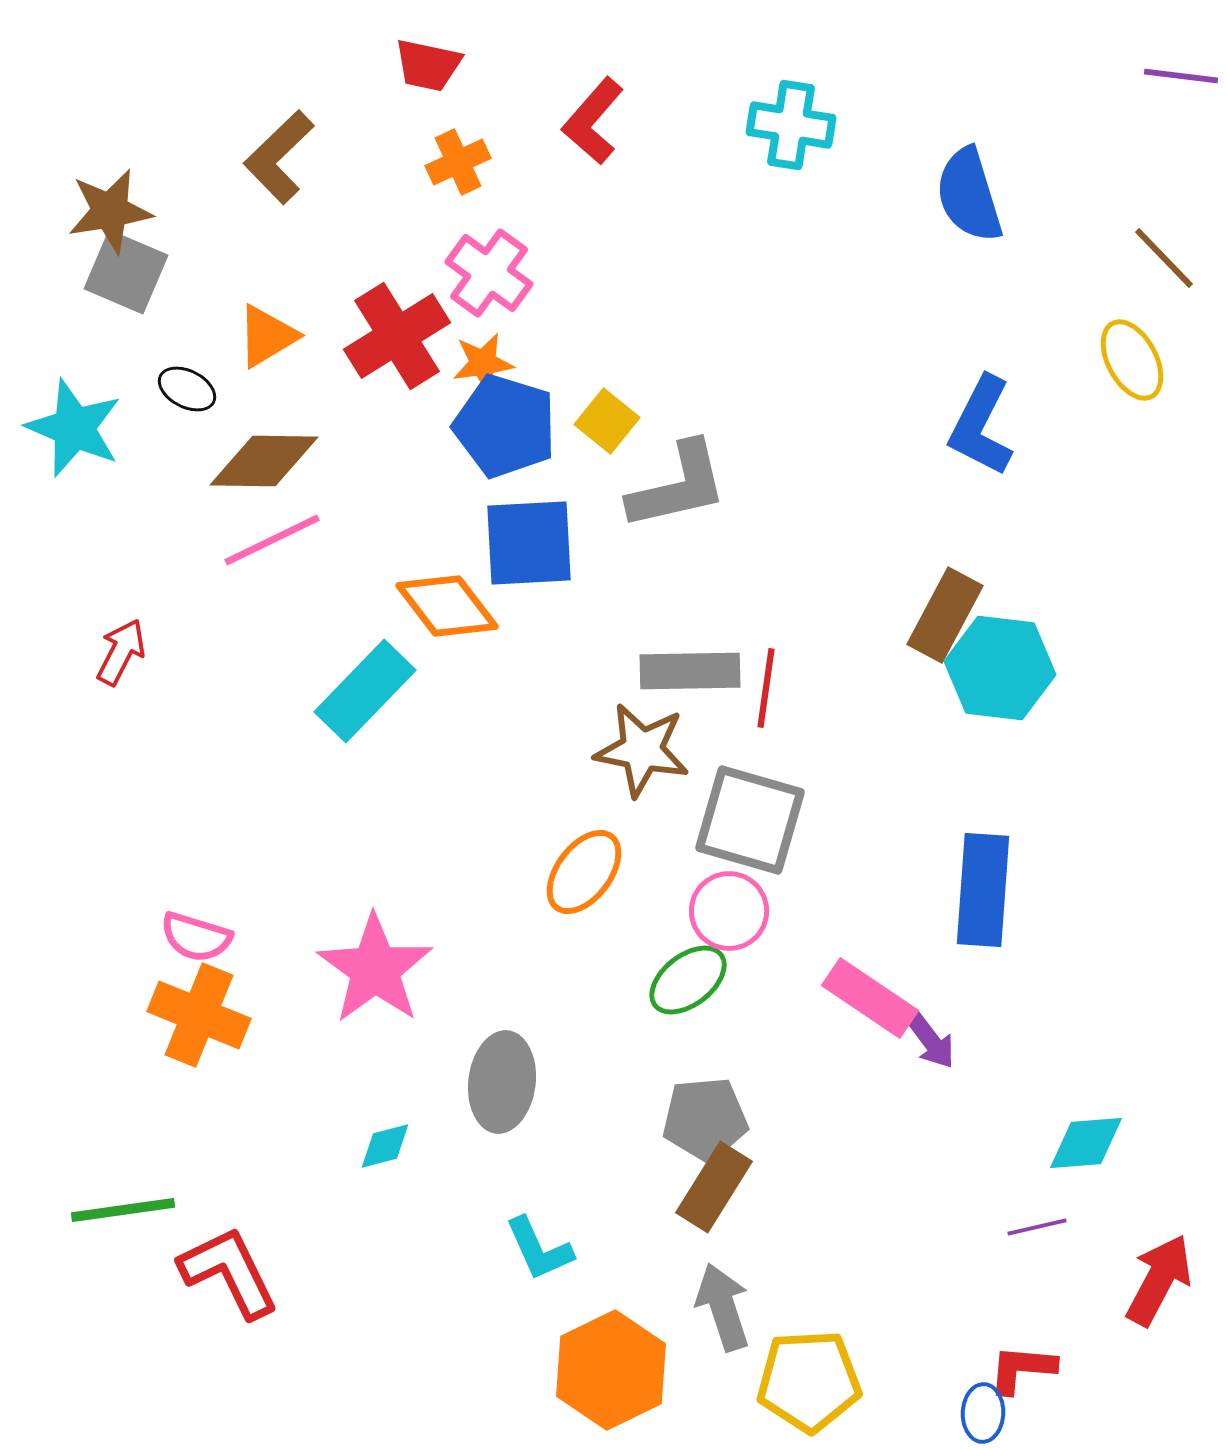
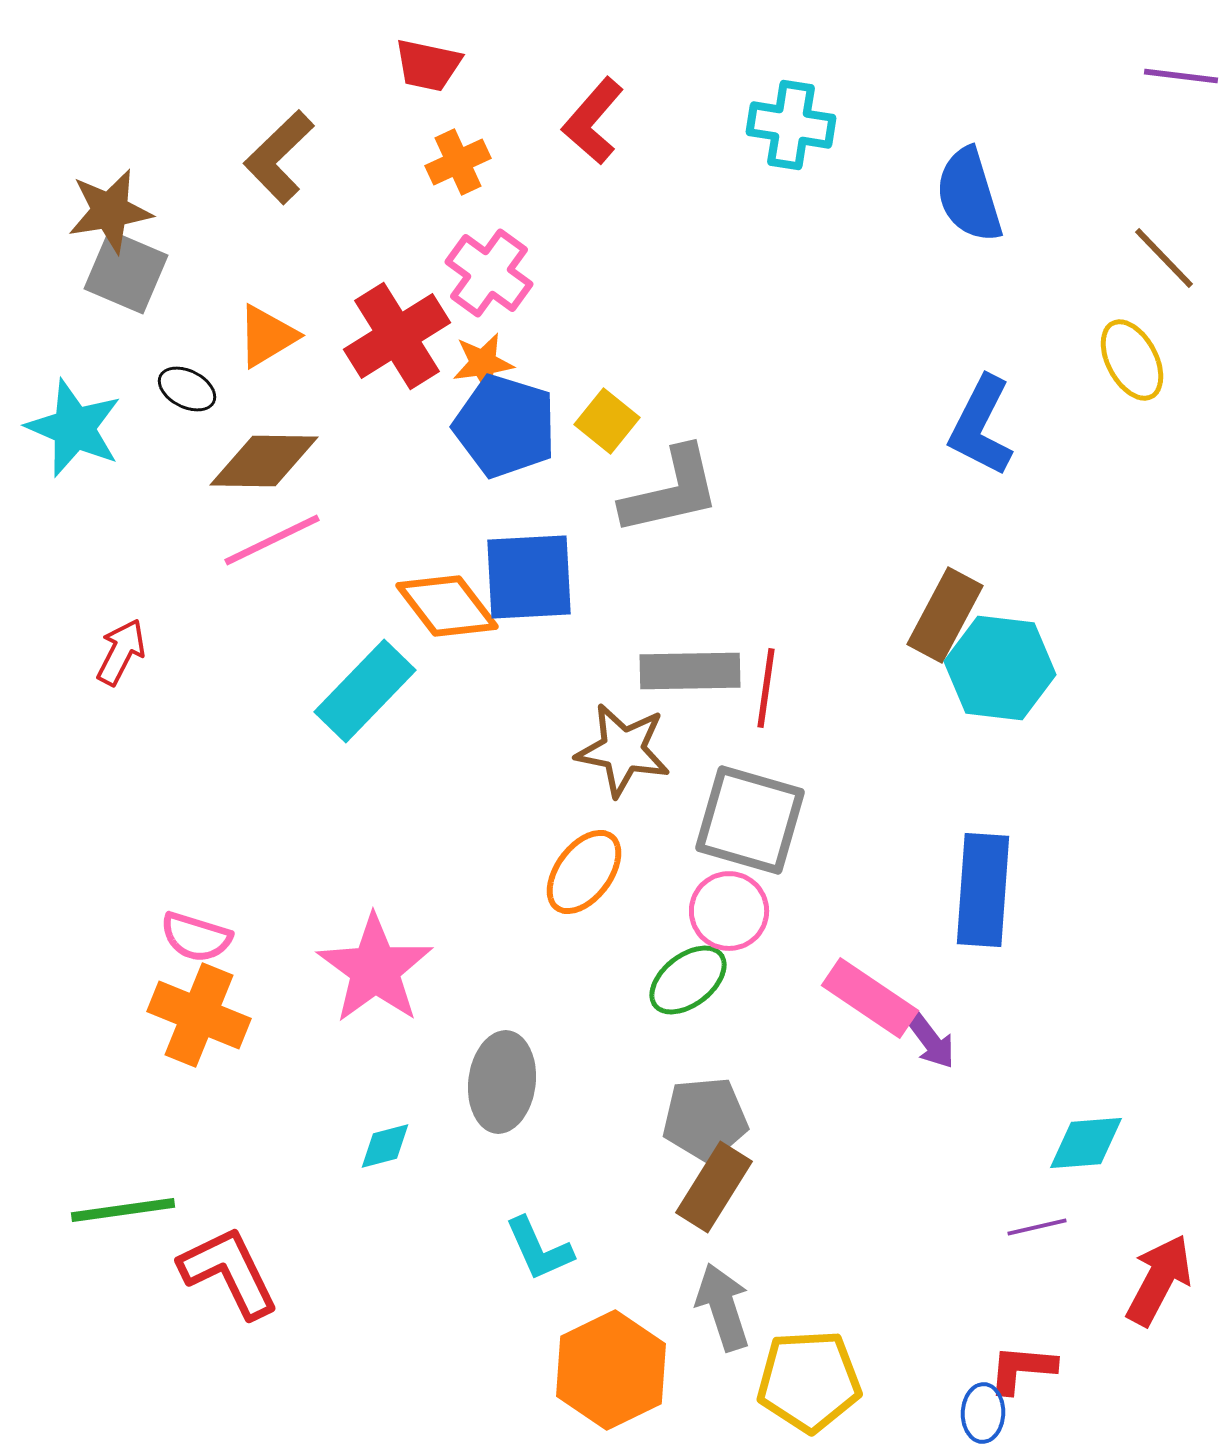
gray L-shape at (678, 486): moved 7 px left, 5 px down
blue square at (529, 543): moved 34 px down
brown star at (642, 750): moved 19 px left
